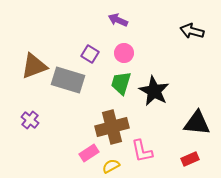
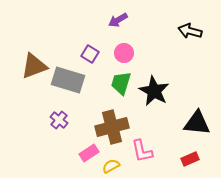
purple arrow: rotated 54 degrees counterclockwise
black arrow: moved 2 px left
purple cross: moved 29 px right
